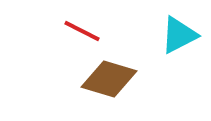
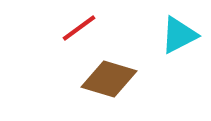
red line: moved 3 px left, 3 px up; rotated 63 degrees counterclockwise
